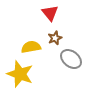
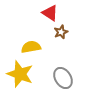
red triangle: rotated 18 degrees counterclockwise
brown star: moved 6 px right, 6 px up
gray ellipse: moved 8 px left, 19 px down; rotated 20 degrees clockwise
